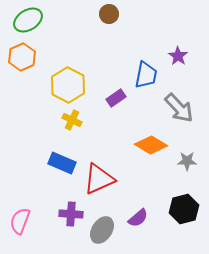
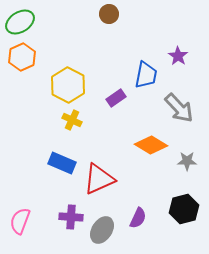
green ellipse: moved 8 px left, 2 px down
purple cross: moved 3 px down
purple semicircle: rotated 25 degrees counterclockwise
